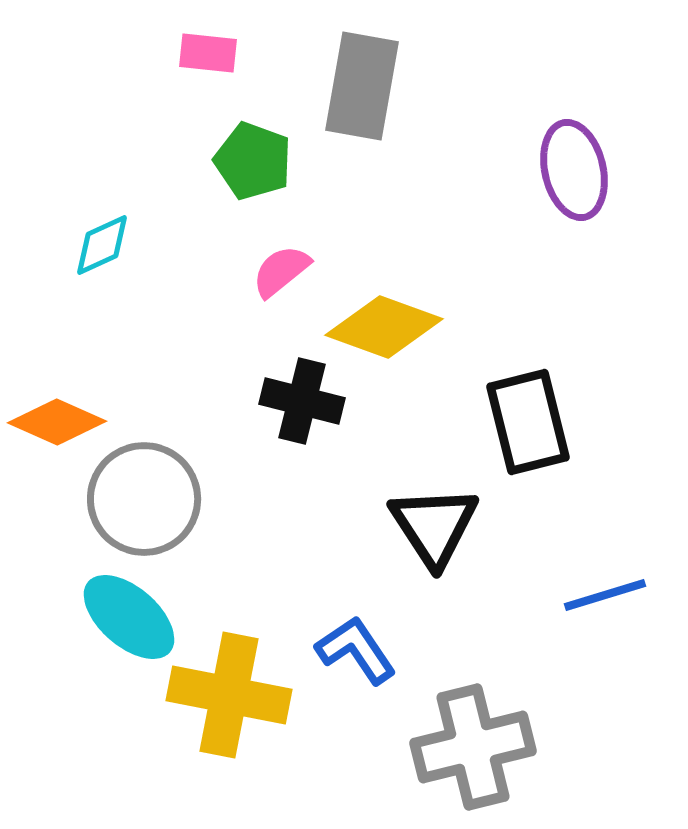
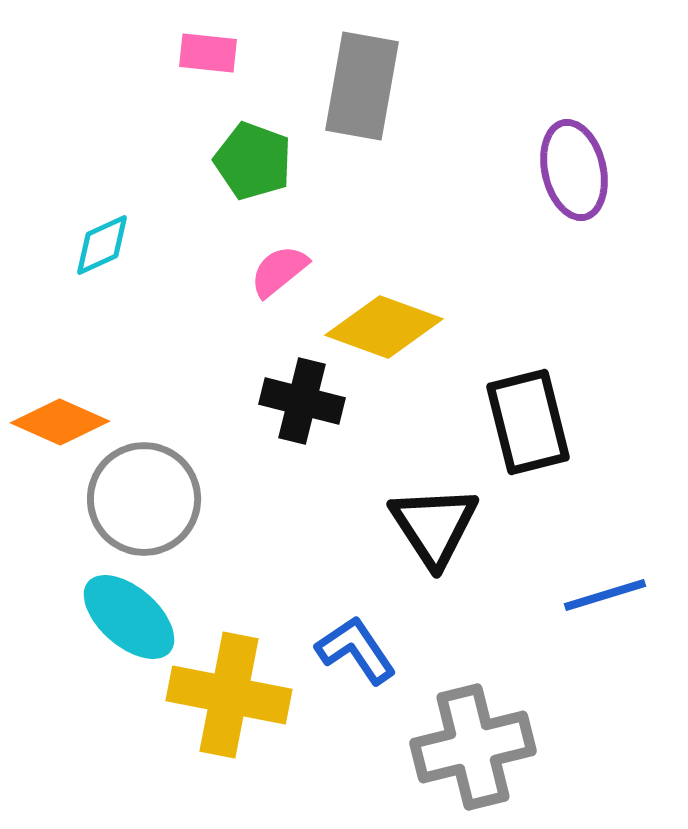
pink semicircle: moved 2 px left
orange diamond: moved 3 px right
